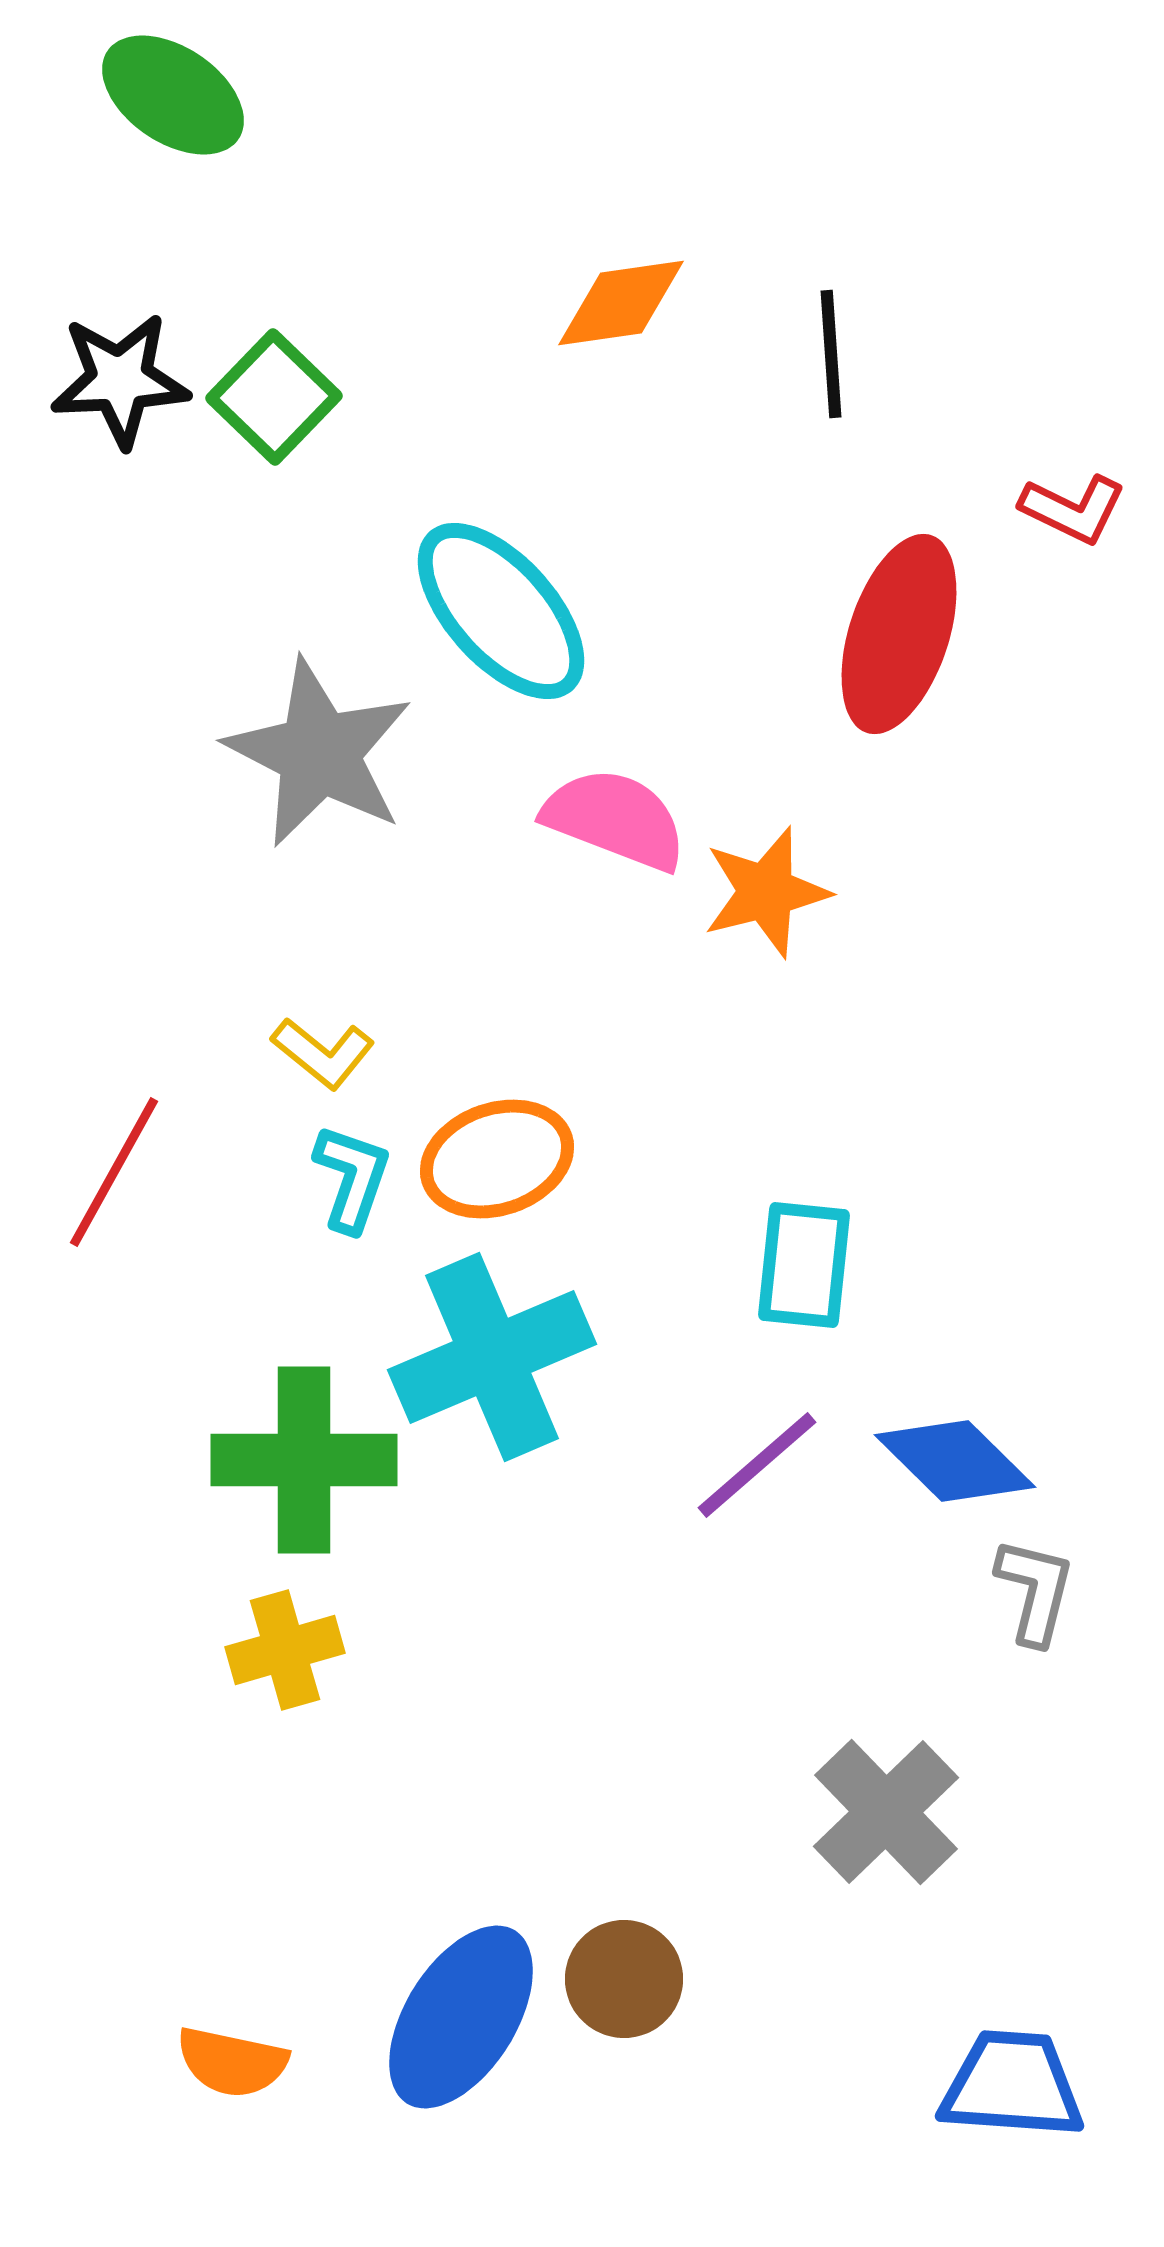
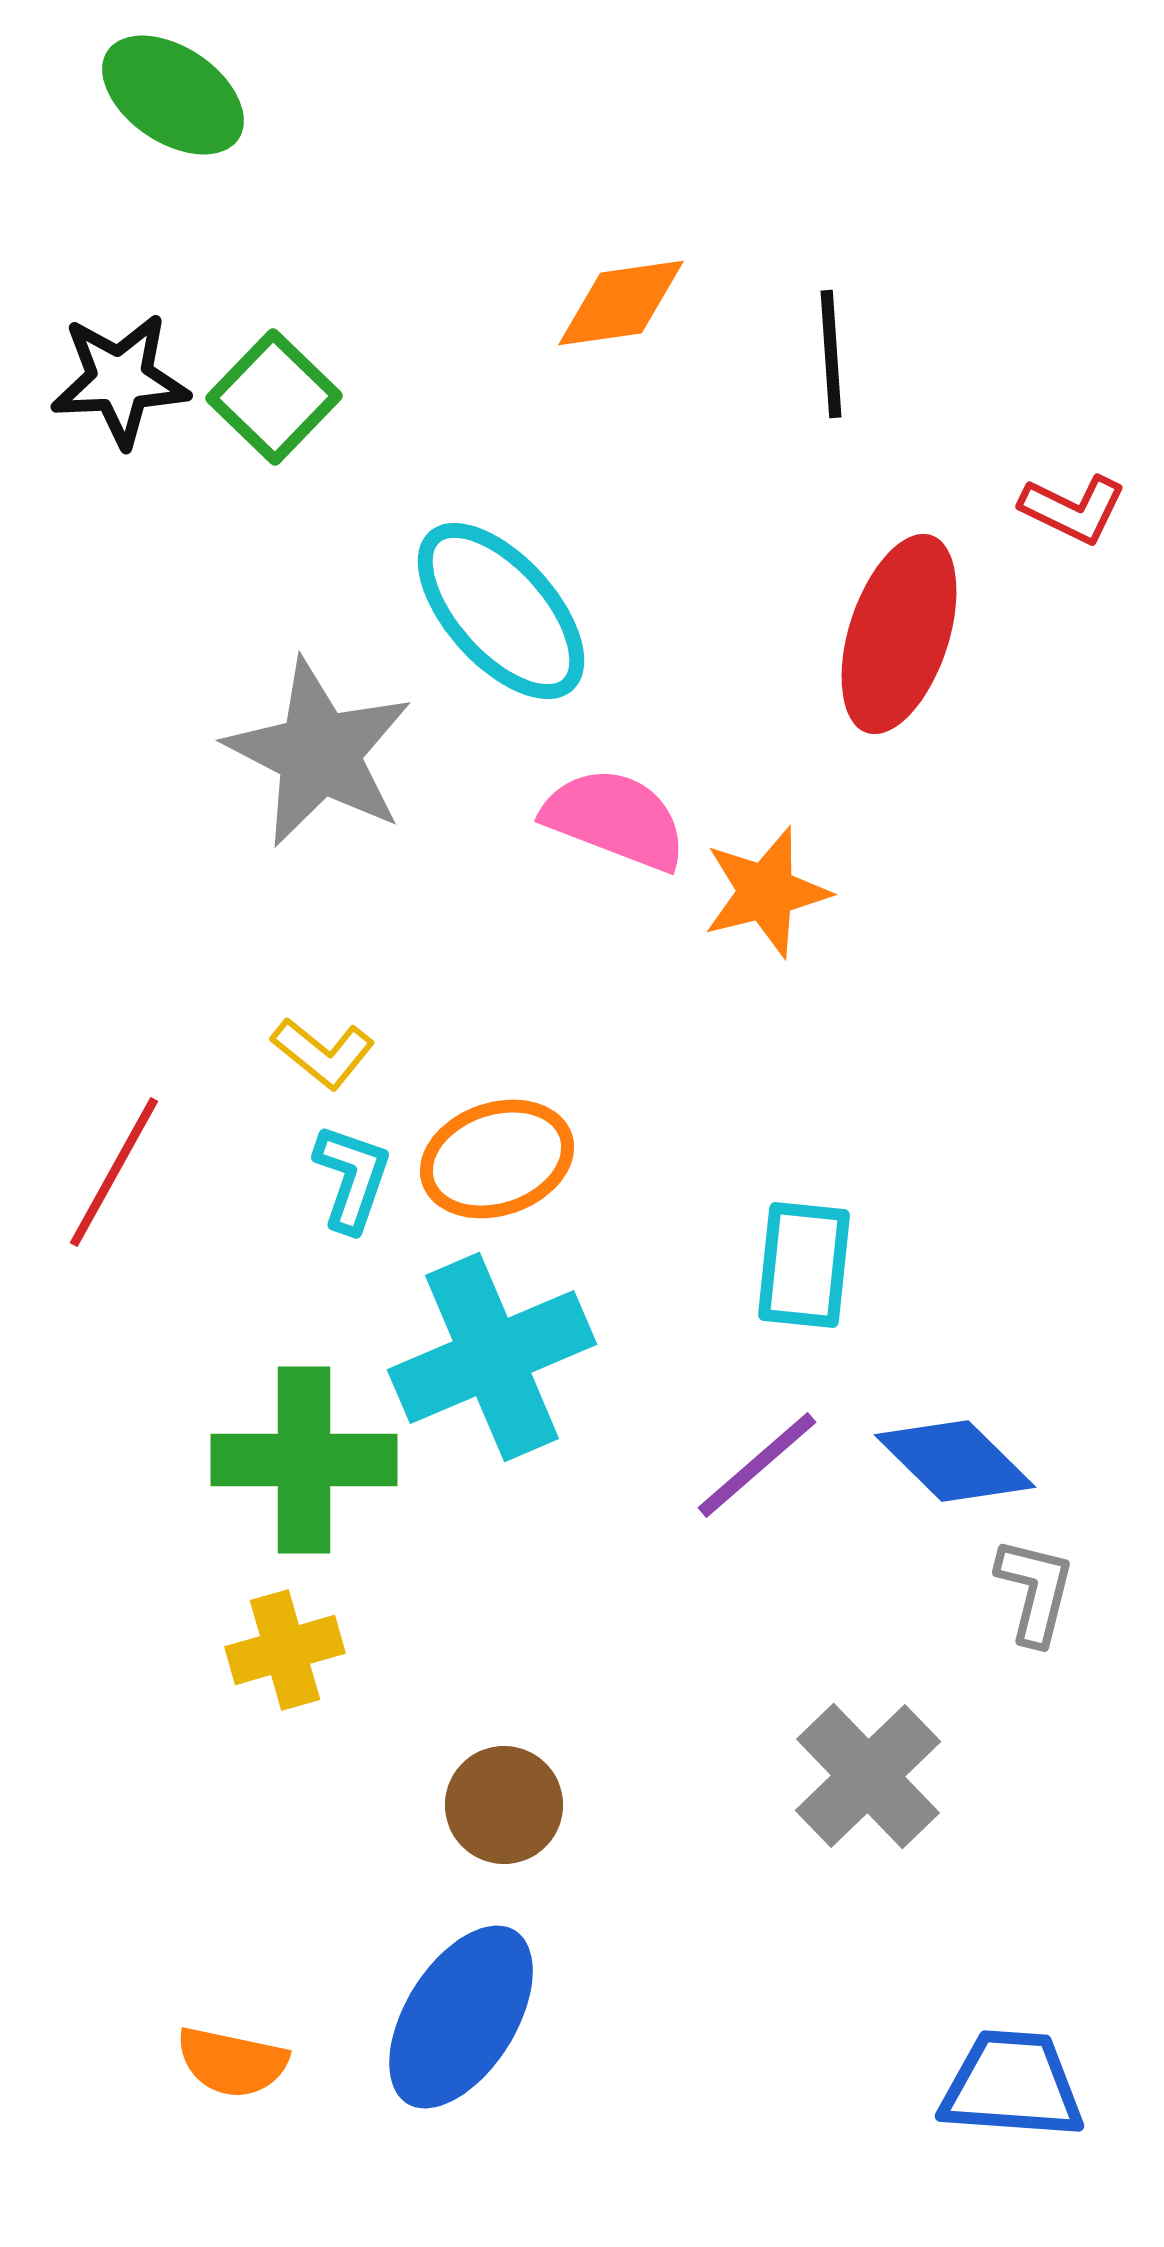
gray cross: moved 18 px left, 36 px up
brown circle: moved 120 px left, 174 px up
